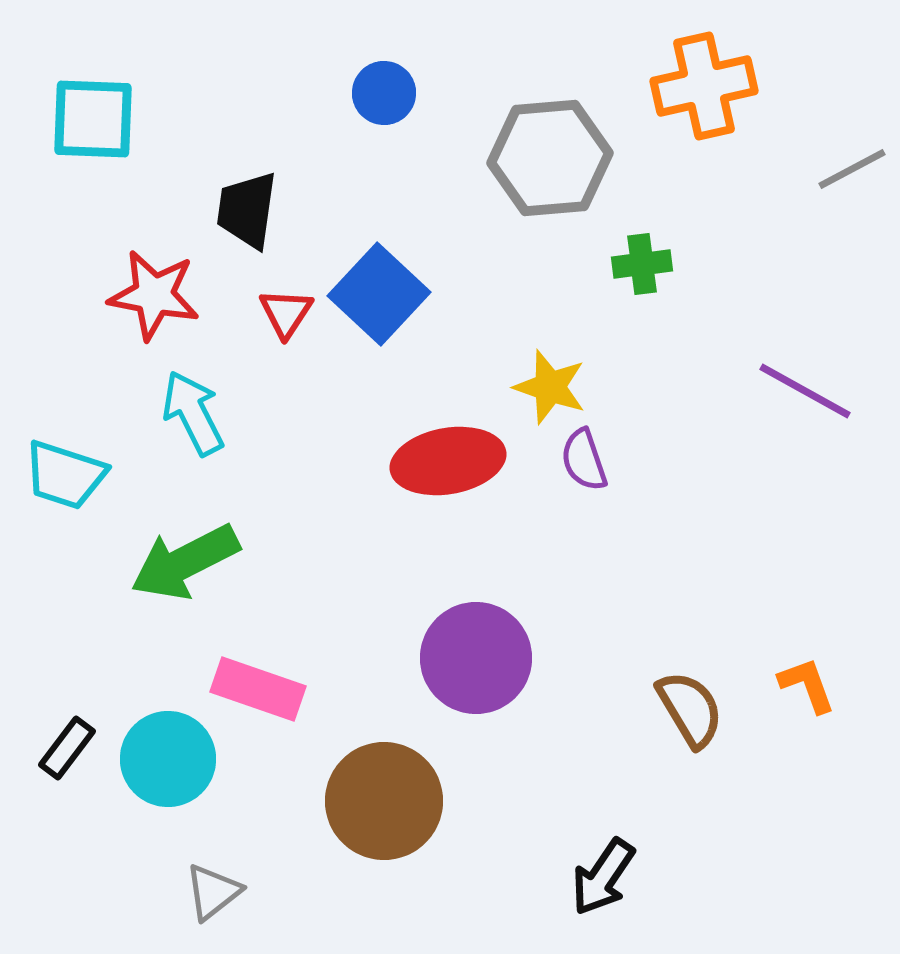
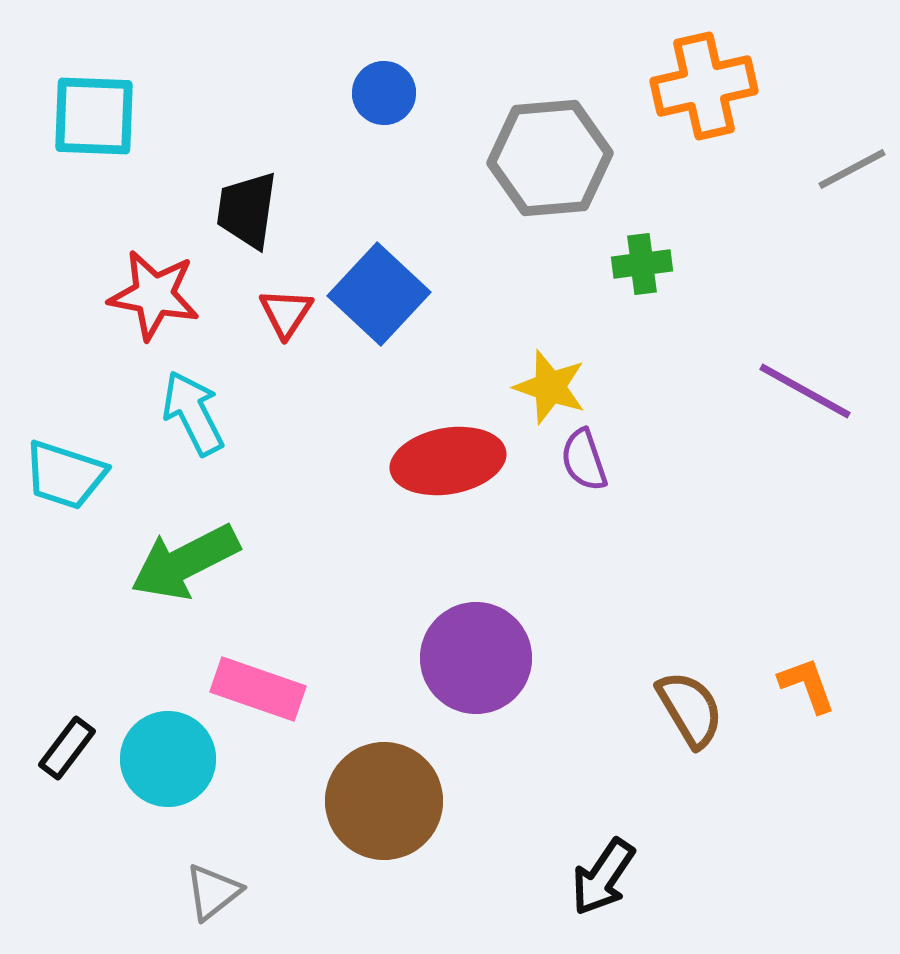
cyan square: moved 1 px right, 3 px up
